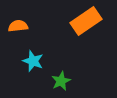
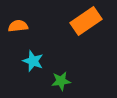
green star: rotated 18 degrees clockwise
